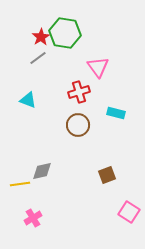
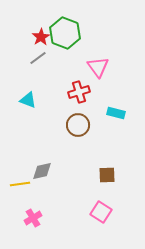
green hexagon: rotated 12 degrees clockwise
brown square: rotated 18 degrees clockwise
pink square: moved 28 px left
